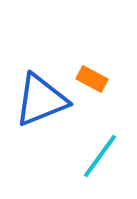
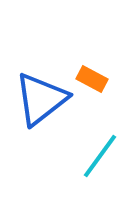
blue triangle: moved 1 px up; rotated 16 degrees counterclockwise
